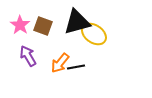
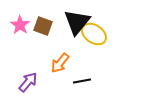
black triangle: rotated 36 degrees counterclockwise
purple arrow: moved 26 px down; rotated 70 degrees clockwise
black line: moved 6 px right, 14 px down
